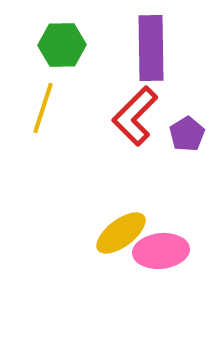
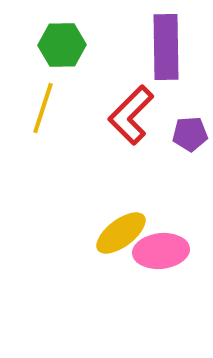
purple rectangle: moved 15 px right, 1 px up
red L-shape: moved 4 px left, 1 px up
purple pentagon: moved 3 px right; rotated 28 degrees clockwise
